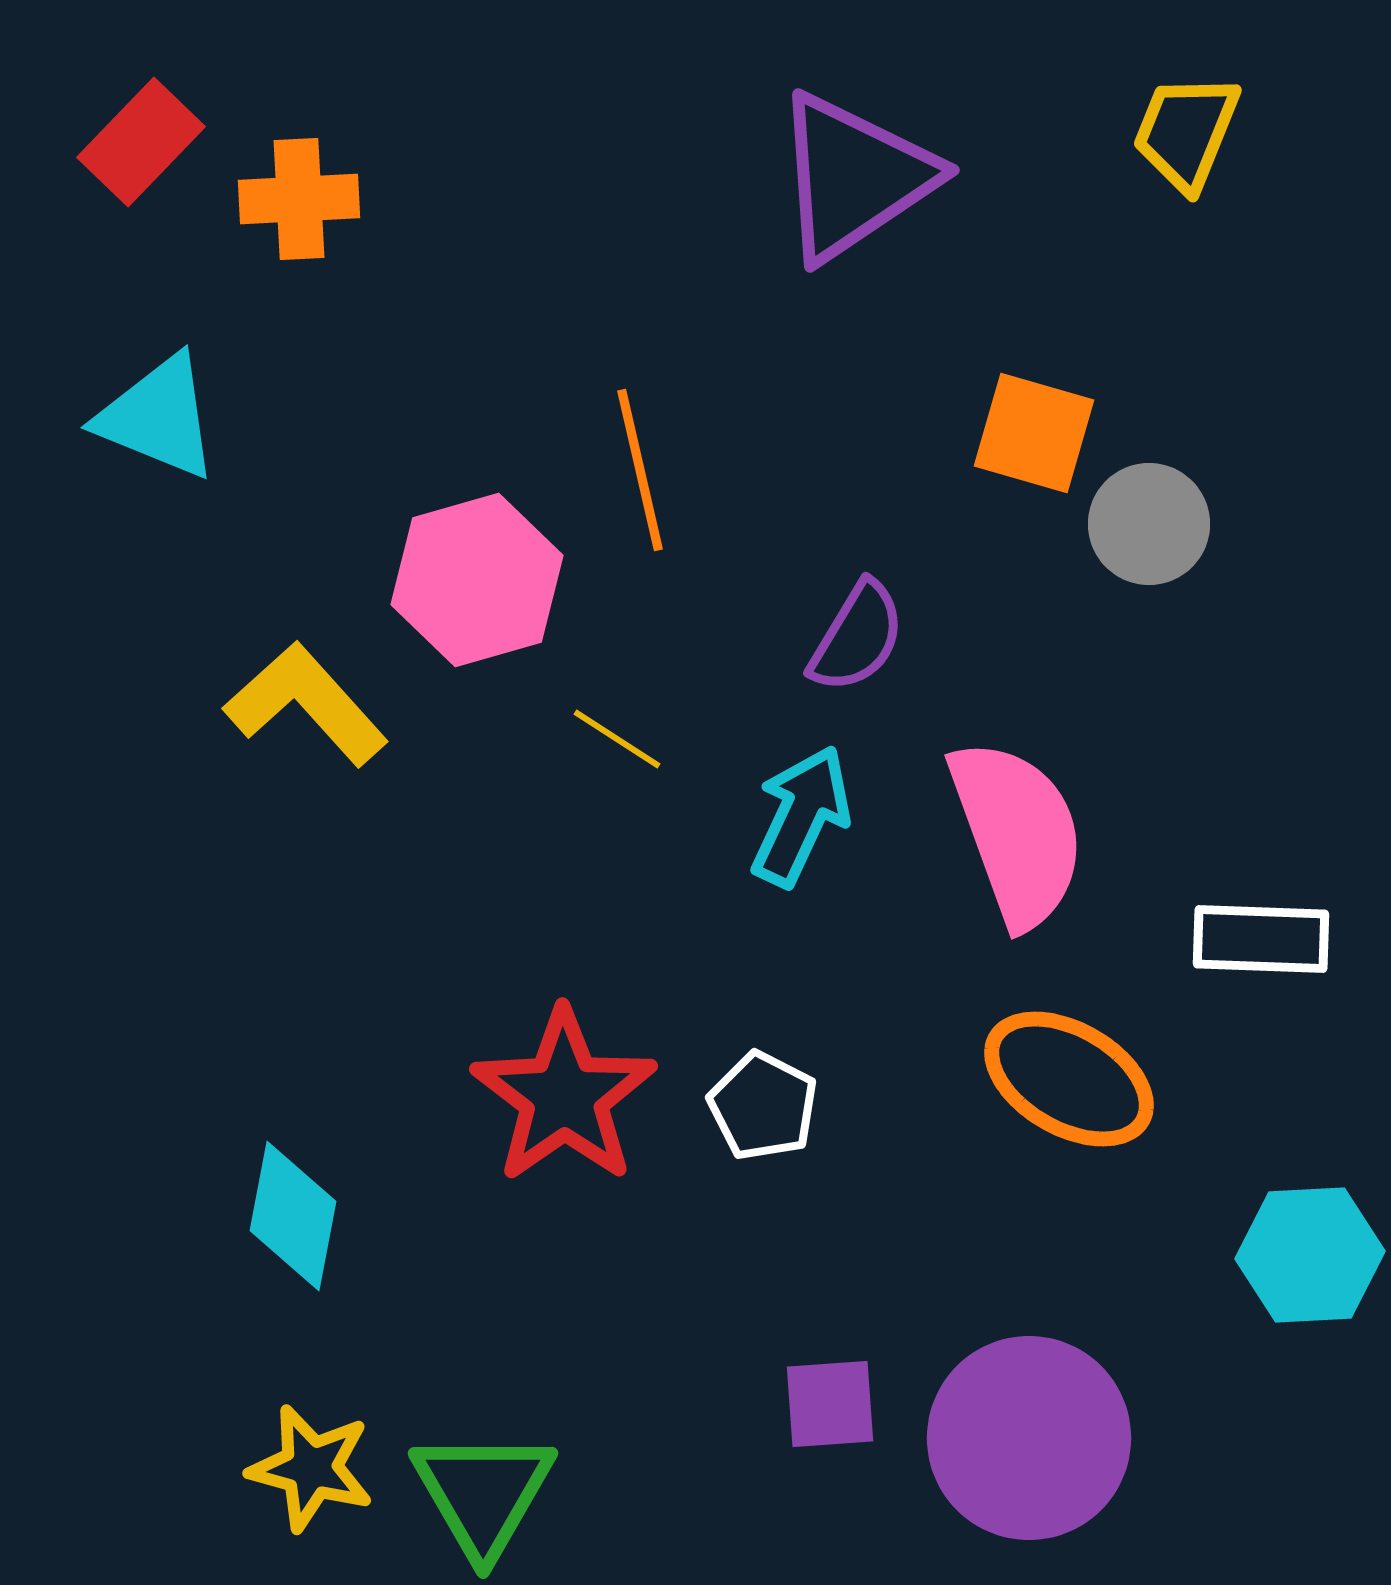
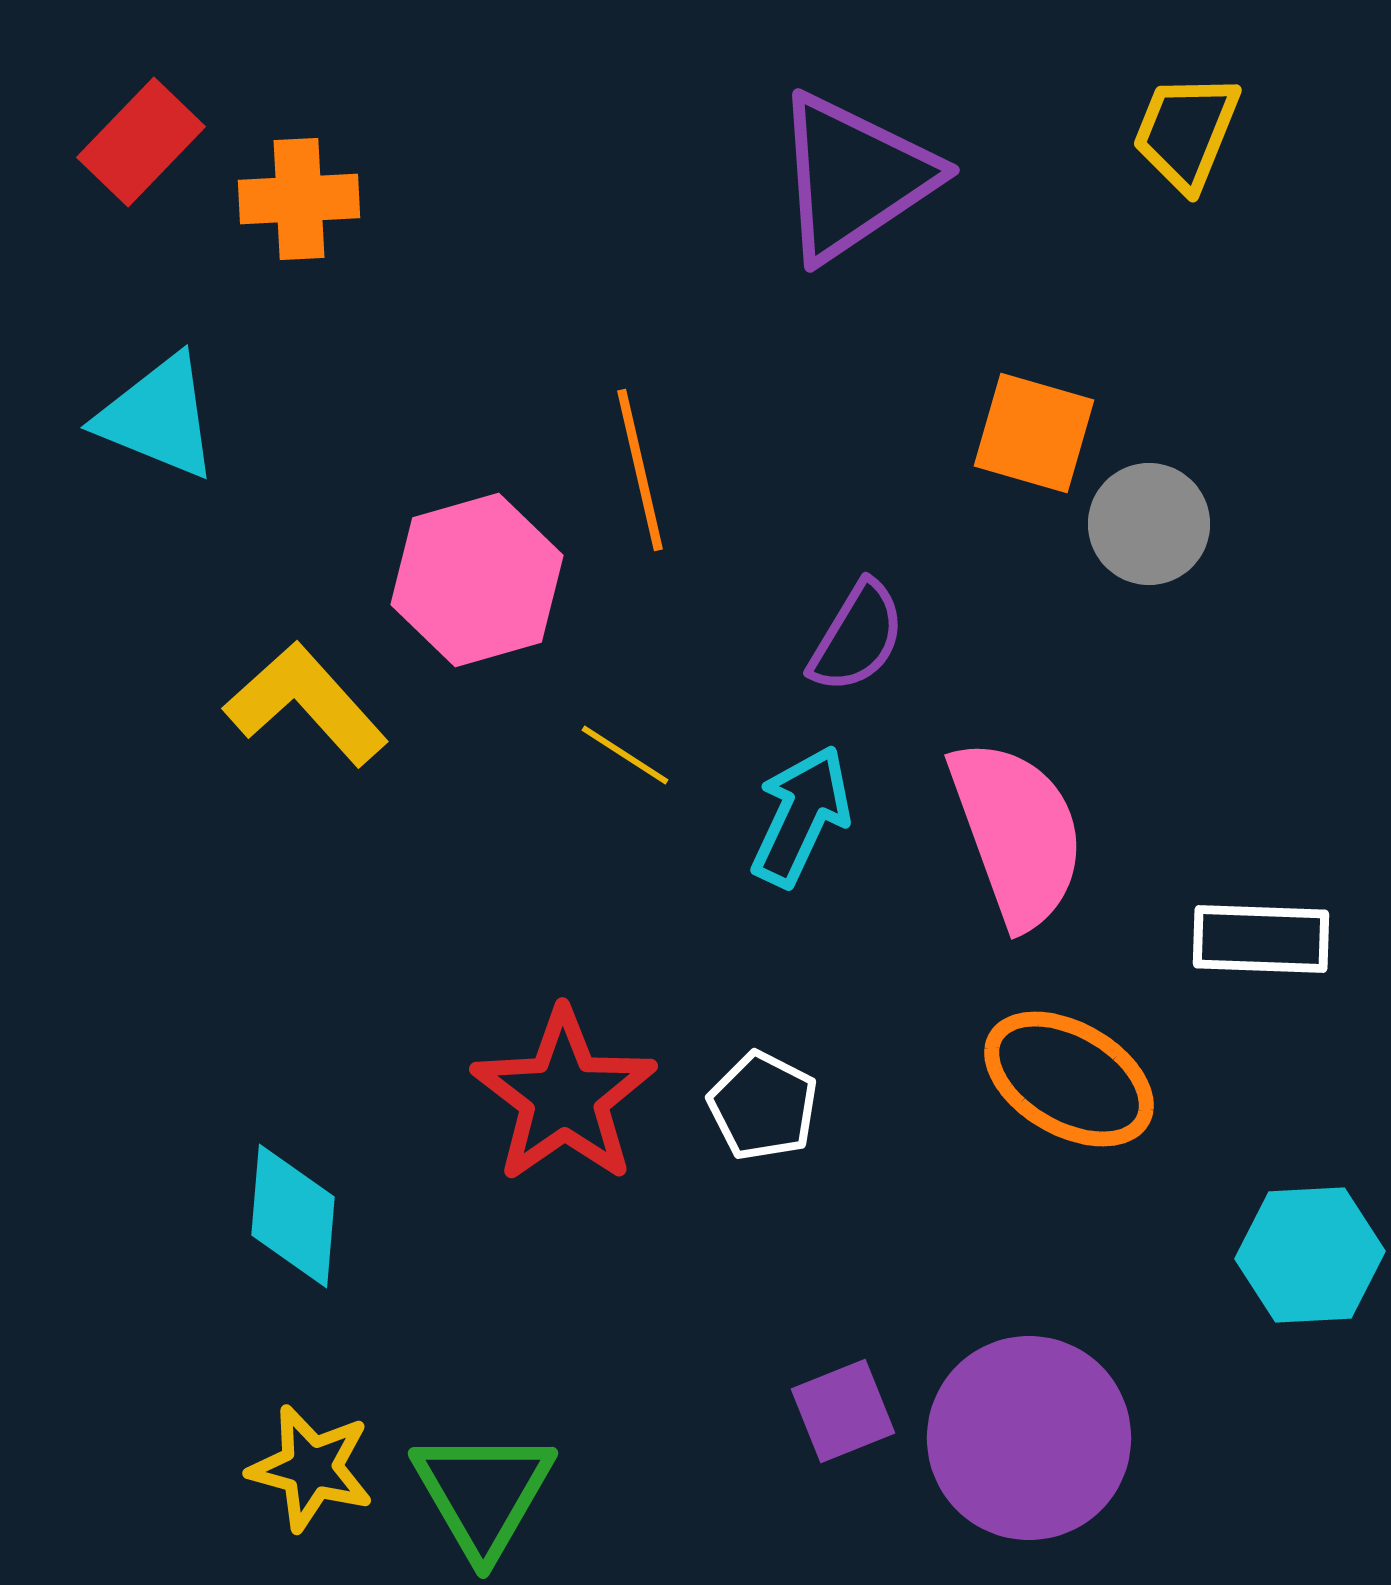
yellow line: moved 8 px right, 16 px down
cyan diamond: rotated 6 degrees counterclockwise
purple square: moved 13 px right, 7 px down; rotated 18 degrees counterclockwise
